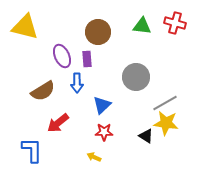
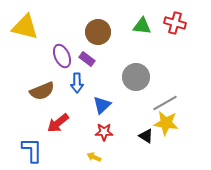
purple rectangle: rotated 49 degrees counterclockwise
brown semicircle: moved 1 px left; rotated 10 degrees clockwise
